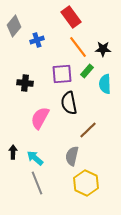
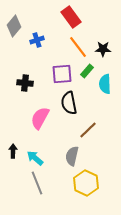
black arrow: moved 1 px up
